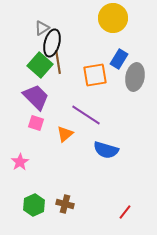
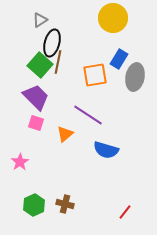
gray triangle: moved 2 px left, 8 px up
brown line: rotated 20 degrees clockwise
purple line: moved 2 px right
